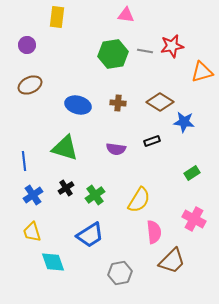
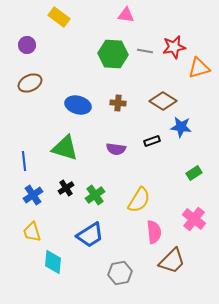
yellow rectangle: moved 2 px right; rotated 60 degrees counterclockwise
red star: moved 2 px right, 1 px down
green hexagon: rotated 12 degrees clockwise
orange triangle: moved 3 px left, 4 px up
brown ellipse: moved 2 px up
brown diamond: moved 3 px right, 1 px up
blue star: moved 3 px left, 5 px down
green rectangle: moved 2 px right
pink cross: rotated 10 degrees clockwise
cyan diamond: rotated 25 degrees clockwise
